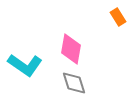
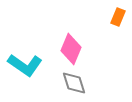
orange rectangle: rotated 54 degrees clockwise
pink diamond: rotated 12 degrees clockwise
